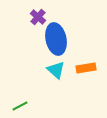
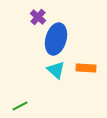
blue ellipse: rotated 28 degrees clockwise
orange rectangle: rotated 12 degrees clockwise
